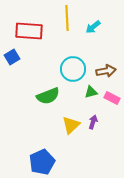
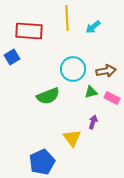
yellow triangle: moved 1 px right, 13 px down; rotated 24 degrees counterclockwise
